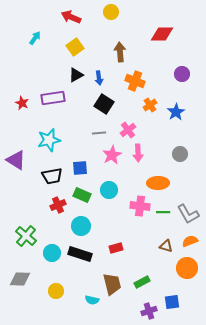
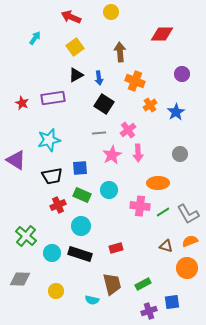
green line at (163, 212): rotated 32 degrees counterclockwise
green rectangle at (142, 282): moved 1 px right, 2 px down
